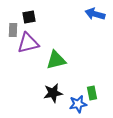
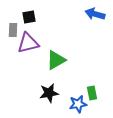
green triangle: rotated 15 degrees counterclockwise
black star: moved 4 px left
